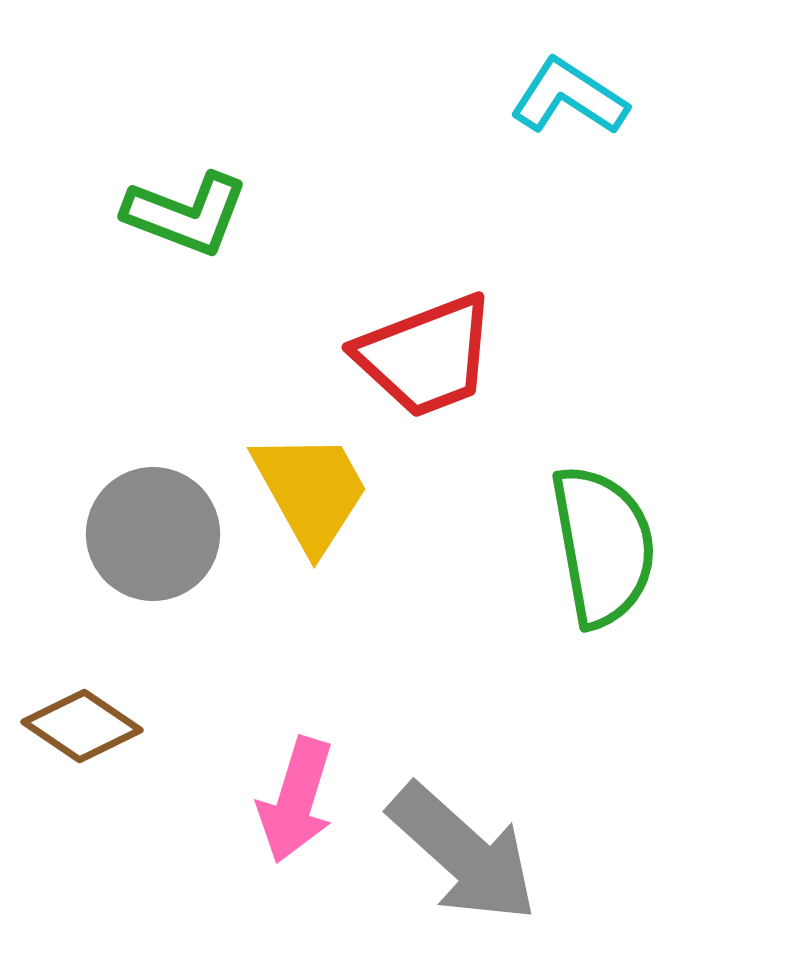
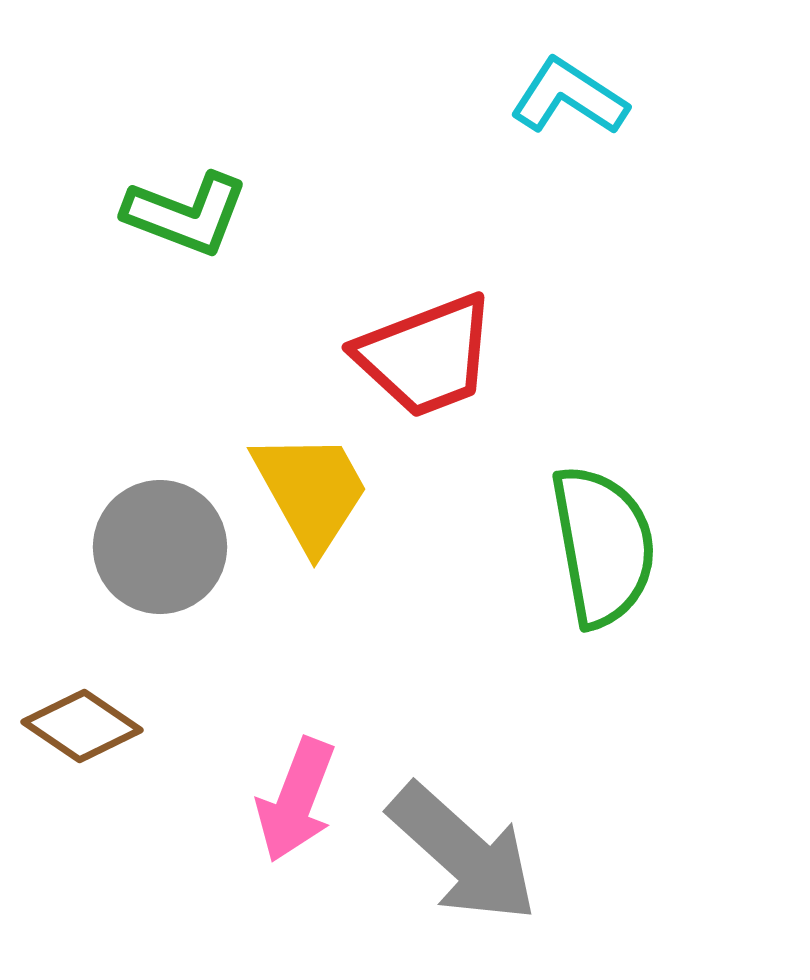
gray circle: moved 7 px right, 13 px down
pink arrow: rotated 4 degrees clockwise
